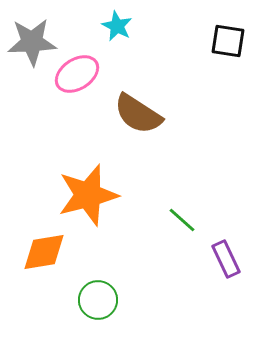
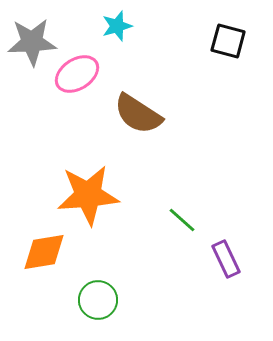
cyan star: rotated 28 degrees clockwise
black square: rotated 6 degrees clockwise
orange star: rotated 10 degrees clockwise
